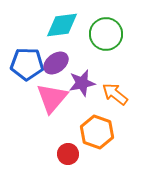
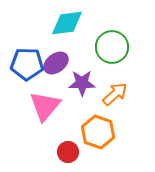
cyan diamond: moved 5 px right, 2 px up
green circle: moved 6 px right, 13 px down
purple star: rotated 12 degrees clockwise
orange arrow: rotated 100 degrees clockwise
pink triangle: moved 7 px left, 8 px down
orange hexagon: moved 1 px right
red circle: moved 2 px up
